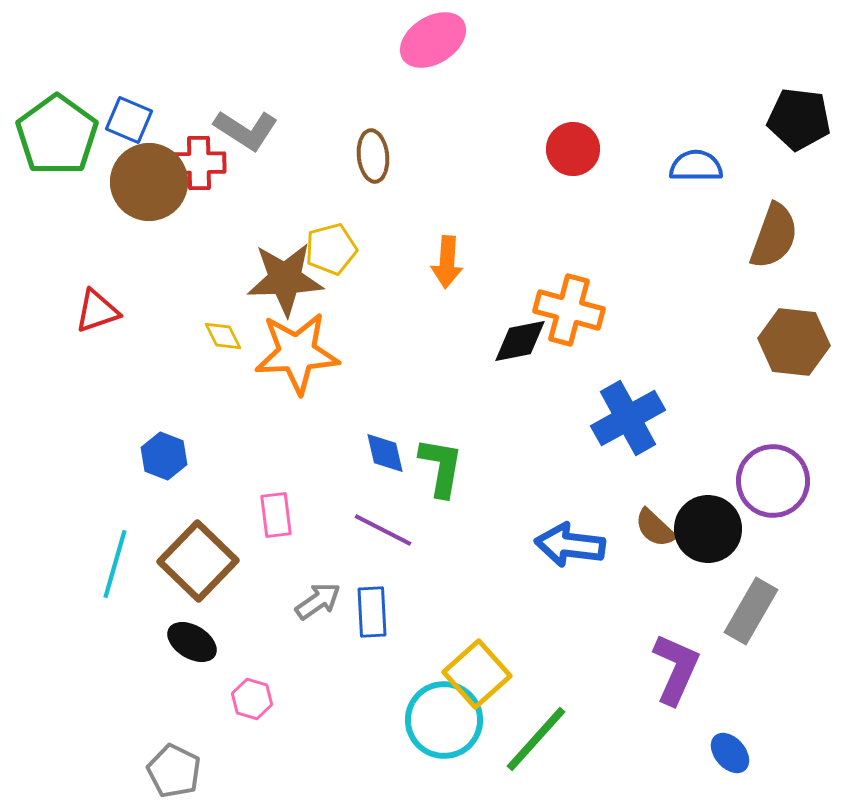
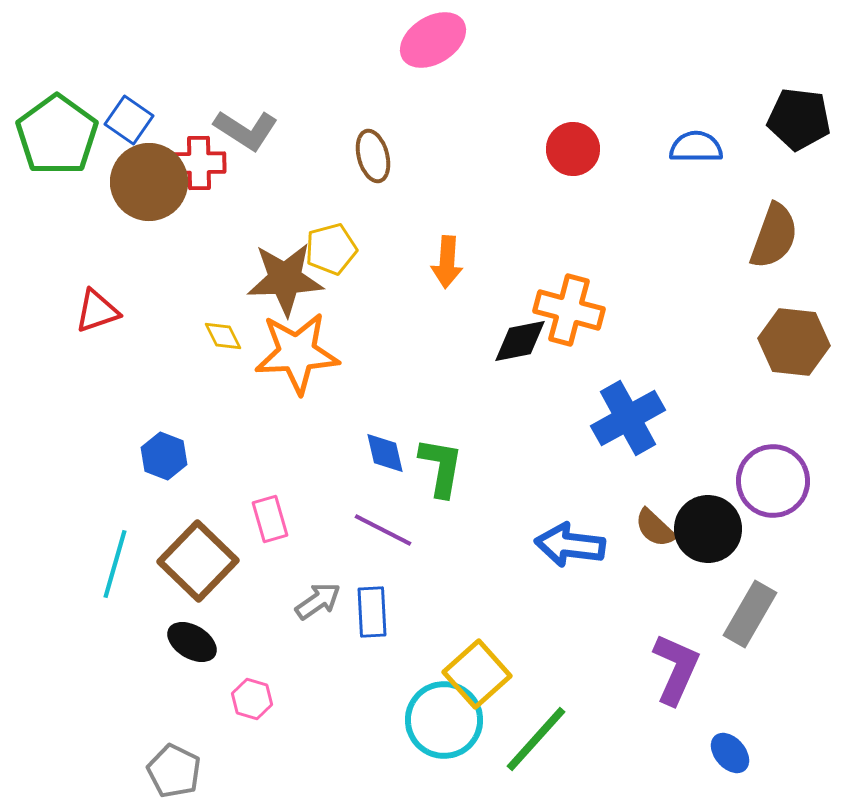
blue square at (129, 120): rotated 12 degrees clockwise
brown ellipse at (373, 156): rotated 9 degrees counterclockwise
blue semicircle at (696, 166): moved 19 px up
pink rectangle at (276, 515): moved 6 px left, 4 px down; rotated 9 degrees counterclockwise
gray rectangle at (751, 611): moved 1 px left, 3 px down
